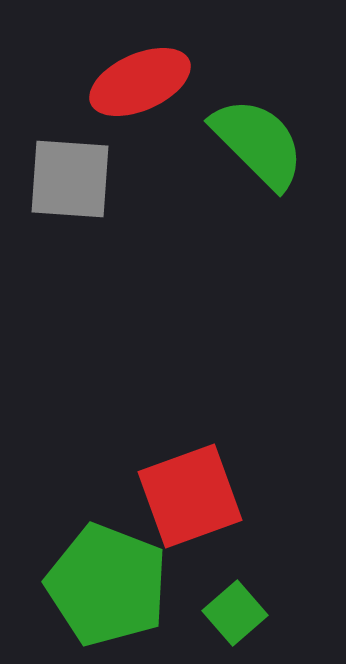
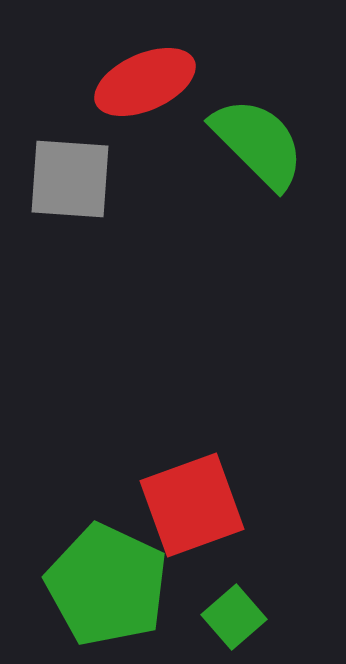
red ellipse: moved 5 px right
red square: moved 2 px right, 9 px down
green pentagon: rotated 4 degrees clockwise
green square: moved 1 px left, 4 px down
